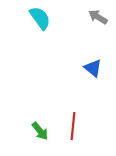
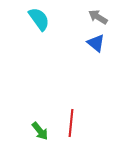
cyan semicircle: moved 1 px left, 1 px down
blue triangle: moved 3 px right, 25 px up
red line: moved 2 px left, 3 px up
